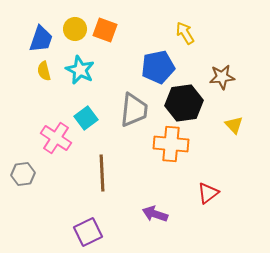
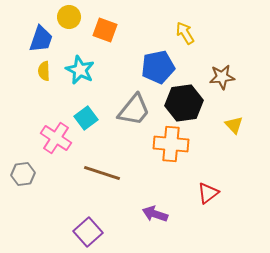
yellow circle: moved 6 px left, 12 px up
yellow semicircle: rotated 12 degrees clockwise
gray trapezoid: rotated 33 degrees clockwise
brown line: rotated 69 degrees counterclockwise
purple square: rotated 16 degrees counterclockwise
